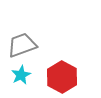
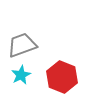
red hexagon: rotated 8 degrees counterclockwise
